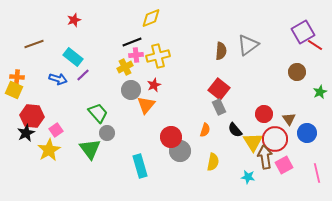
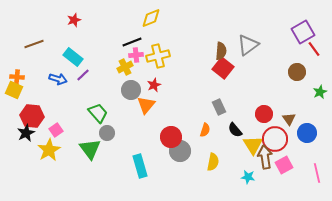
red line at (315, 45): moved 1 px left, 4 px down; rotated 21 degrees clockwise
red square at (219, 89): moved 4 px right, 21 px up
yellow triangle at (253, 142): moved 3 px down
